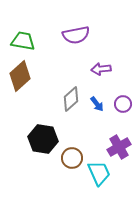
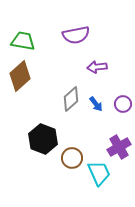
purple arrow: moved 4 px left, 2 px up
blue arrow: moved 1 px left
black hexagon: rotated 12 degrees clockwise
